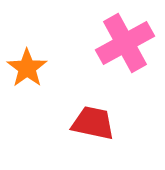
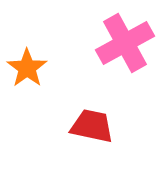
red trapezoid: moved 1 px left, 3 px down
